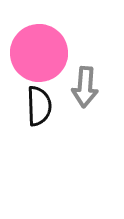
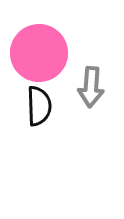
gray arrow: moved 6 px right
